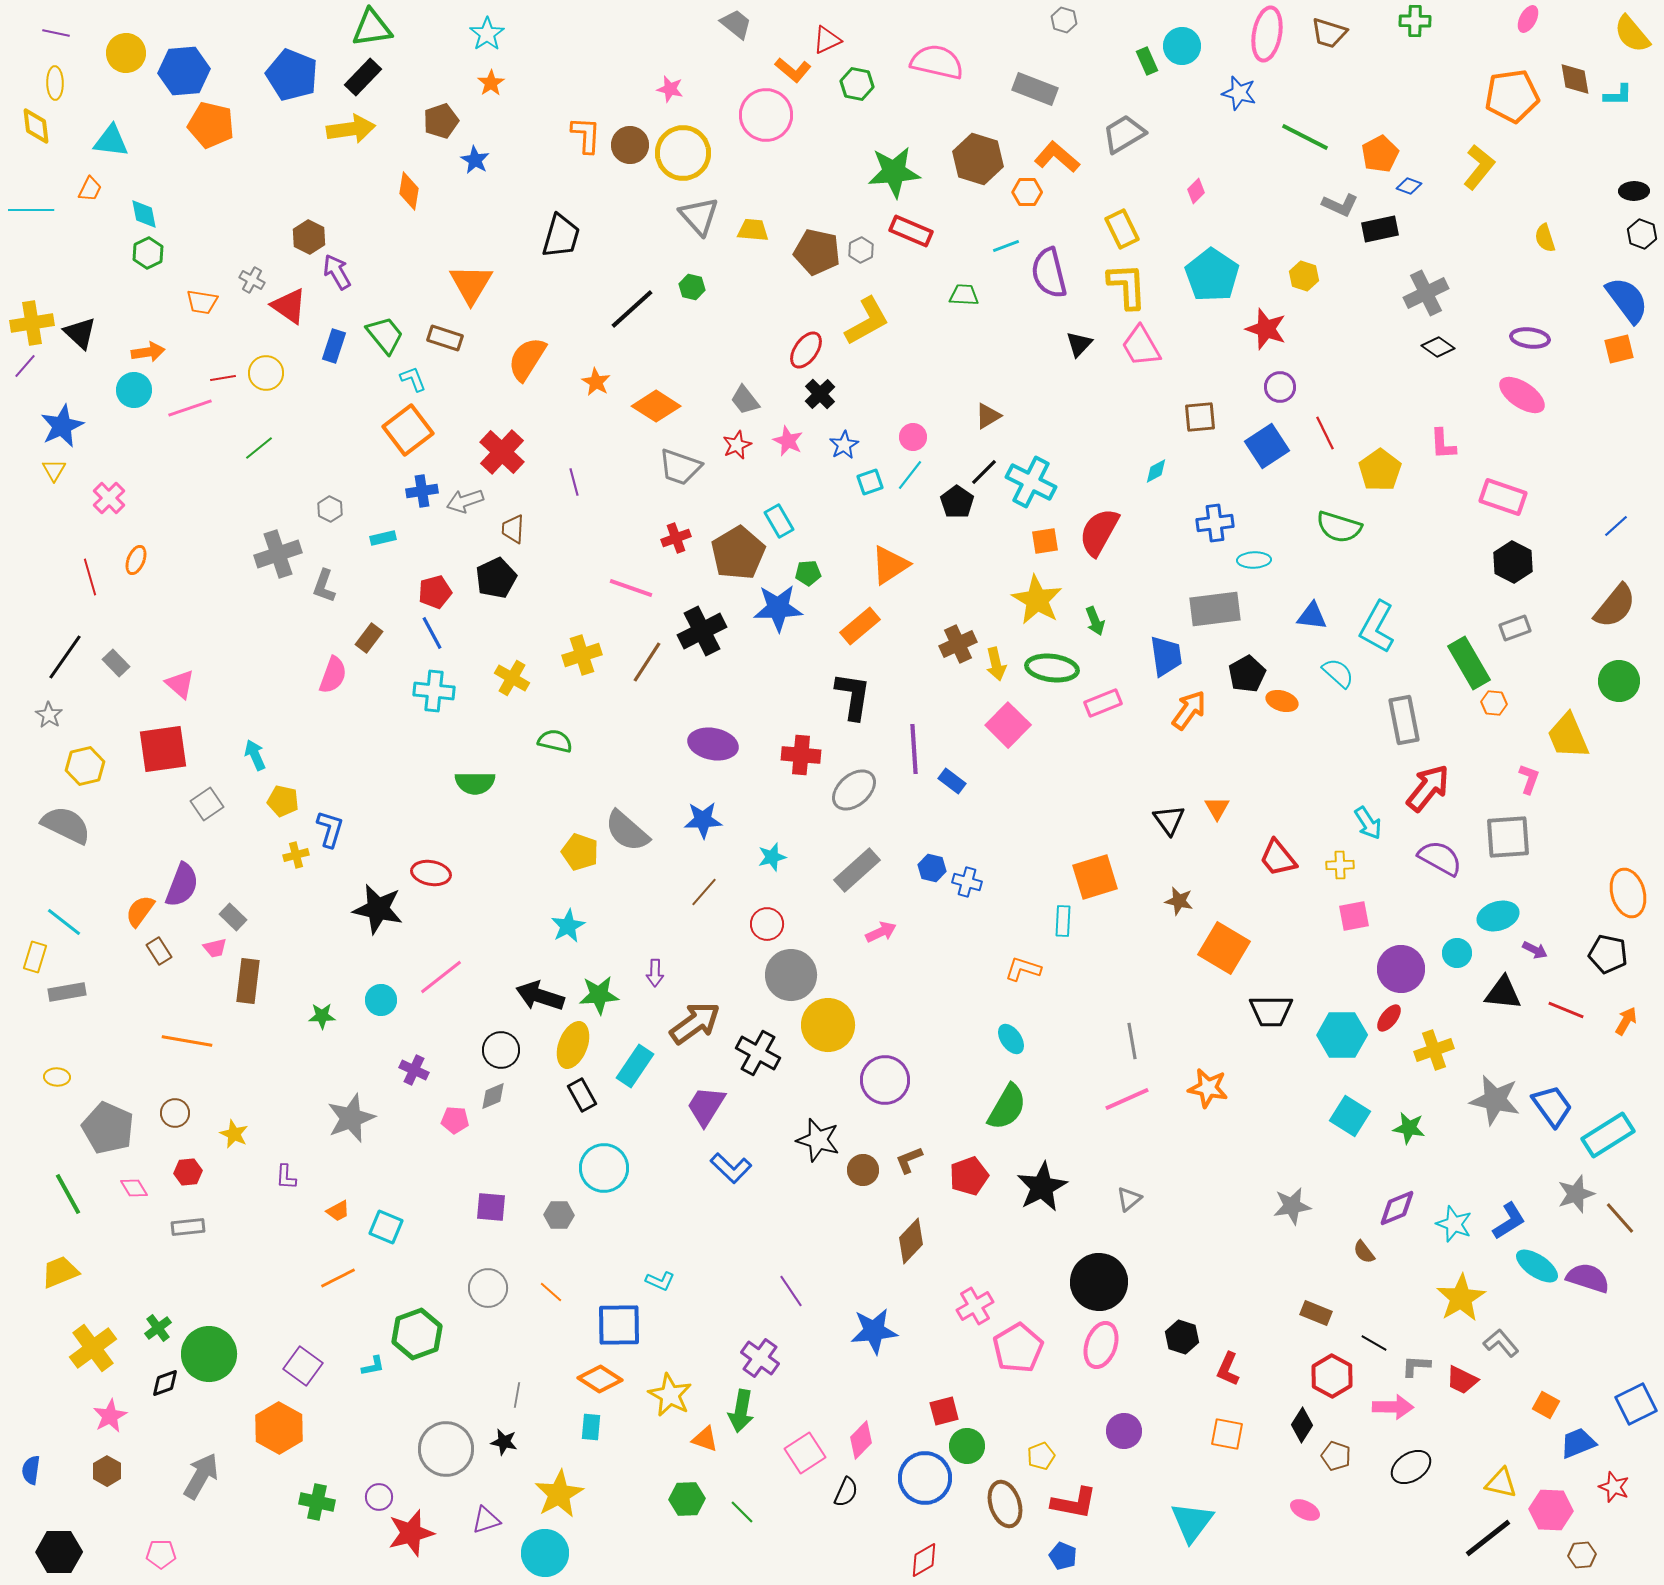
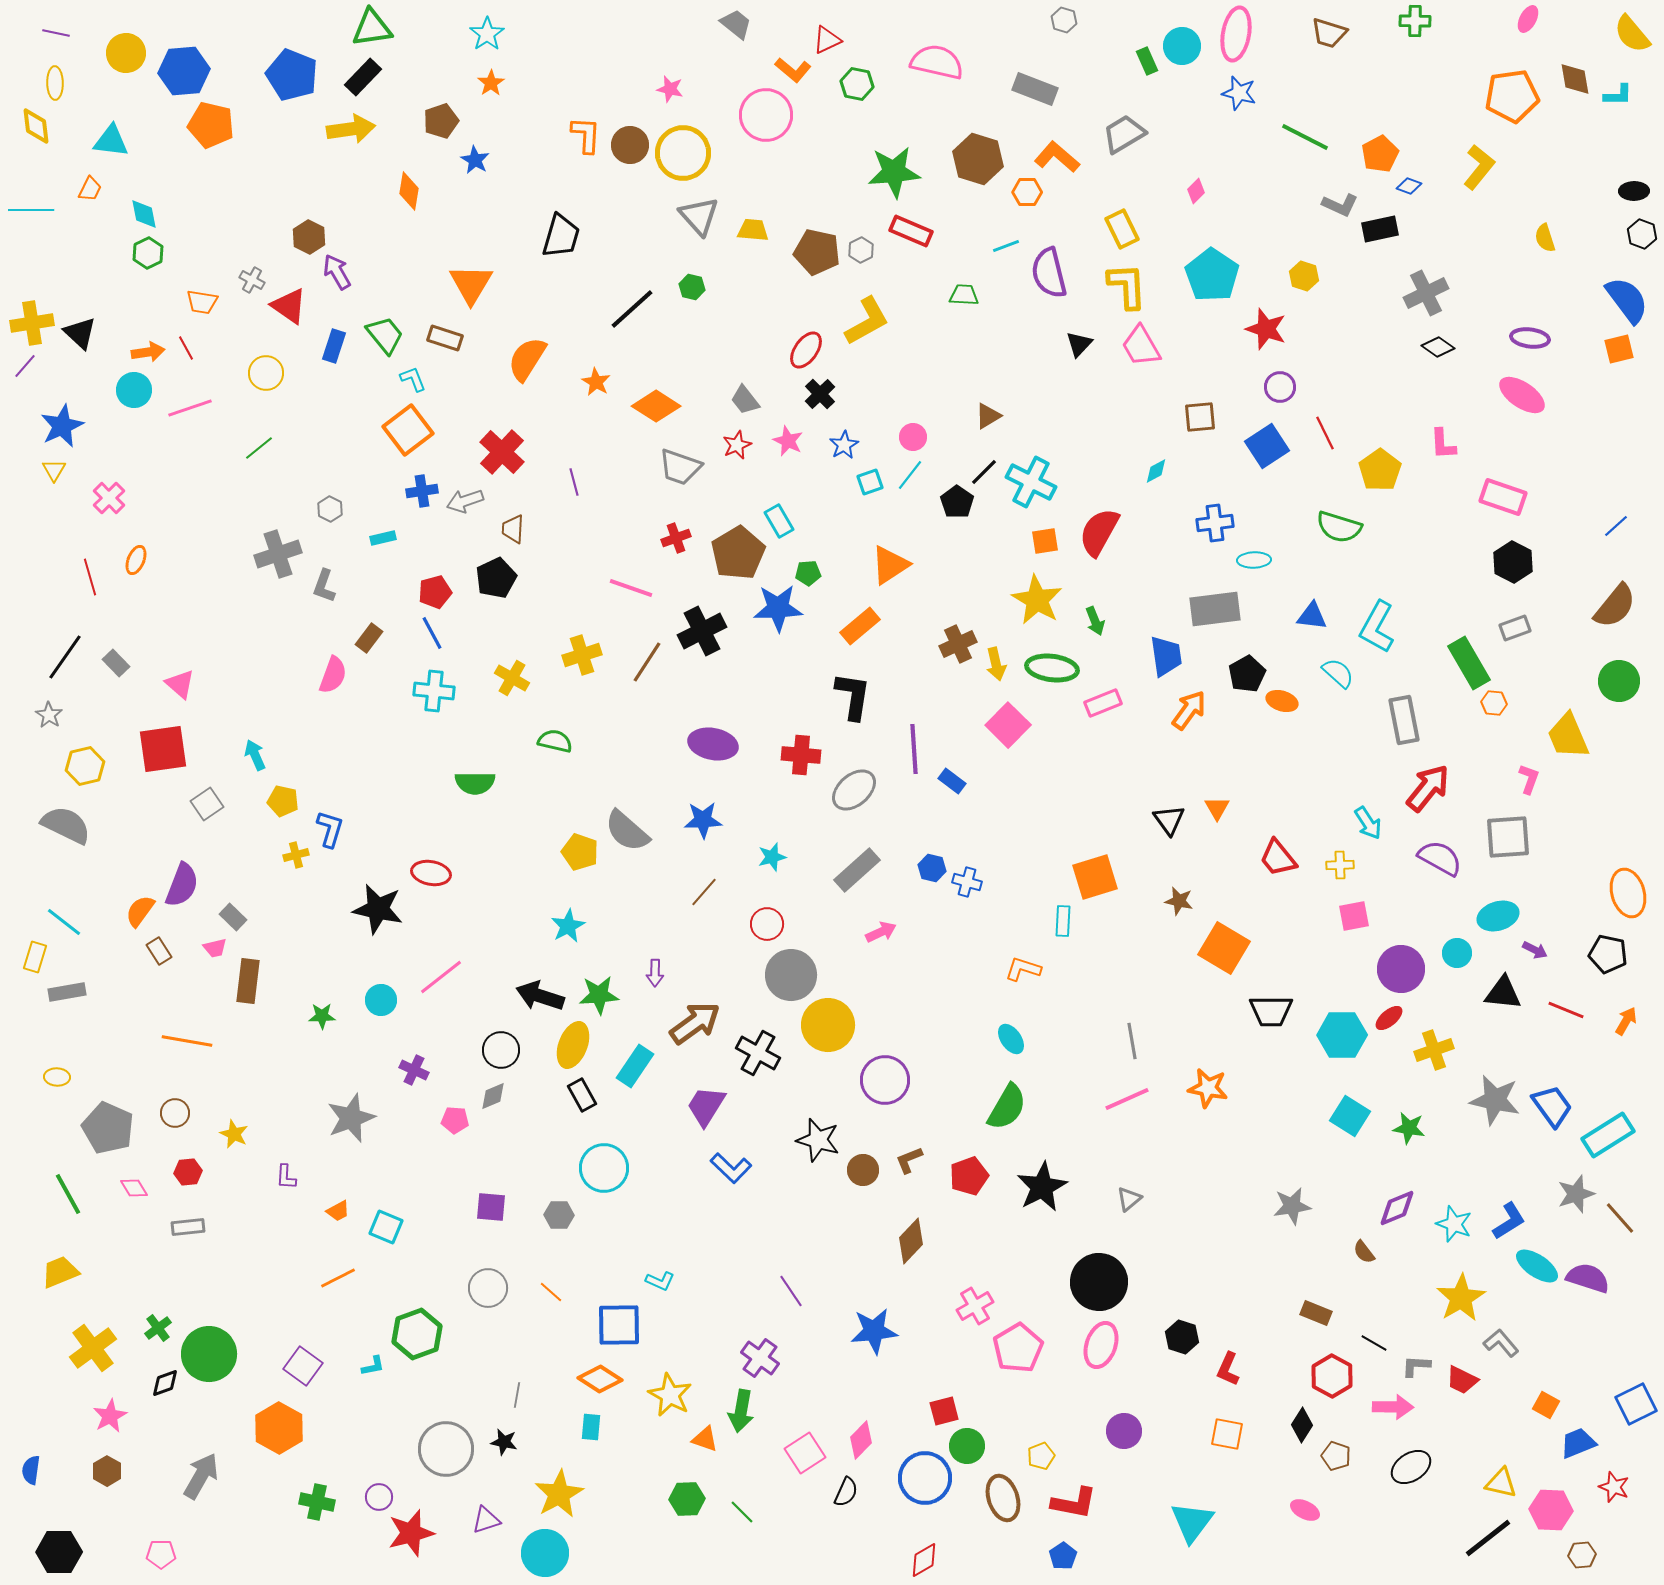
pink ellipse at (1267, 34): moved 31 px left
red line at (223, 378): moved 37 px left, 30 px up; rotated 70 degrees clockwise
red ellipse at (1389, 1018): rotated 12 degrees clockwise
brown ellipse at (1005, 1504): moved 2 px left, 6 px up
blue pentagon at (1063, 1556): rotated 16 degrees clockwise
